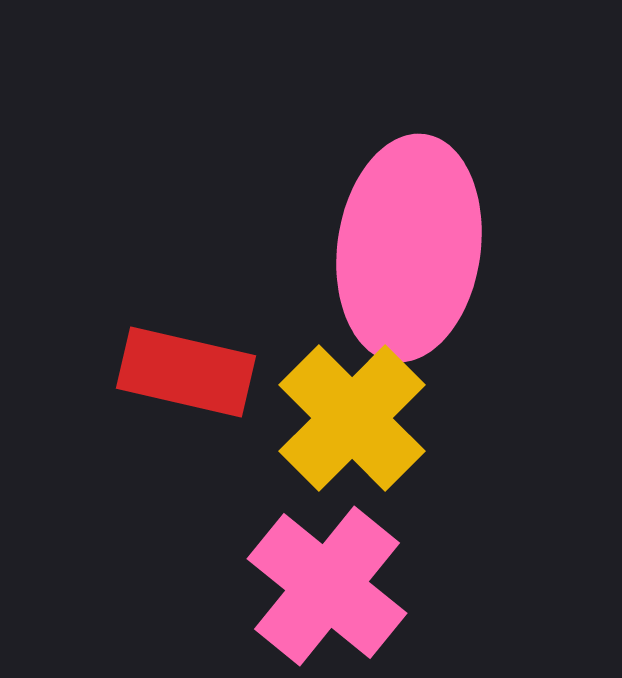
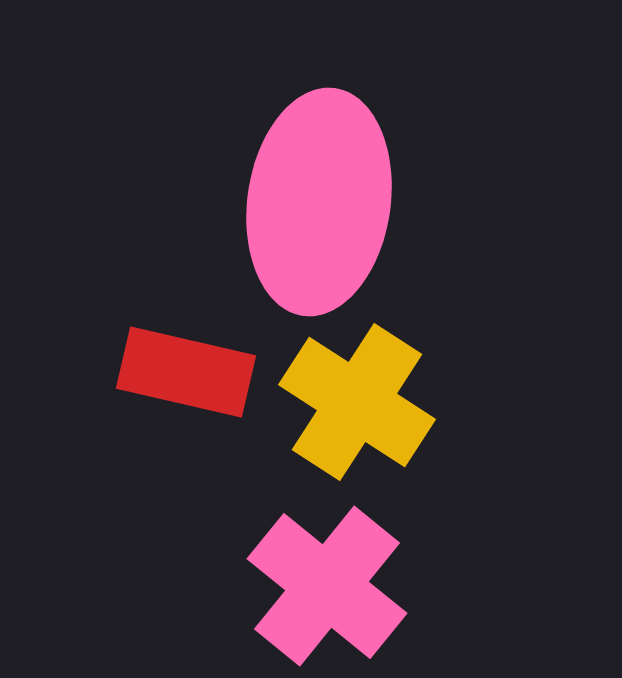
pink ellipse: moved 90 px left, 46 px up
yellow cross: moved 5 px right, 16 px up; rotated 12 degrees counterclockwise
